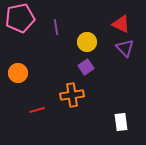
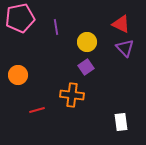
orange circle: moved 2 px down
orange cross: rotated 15 degrees clockwise
